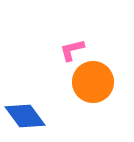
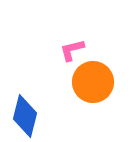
blue diamond: rotated 51 degrees clockwise
